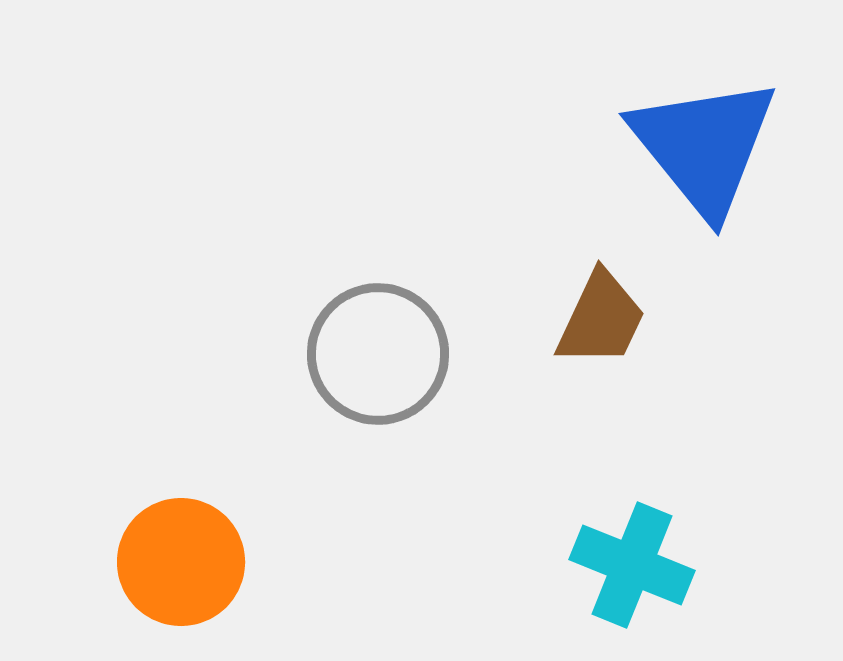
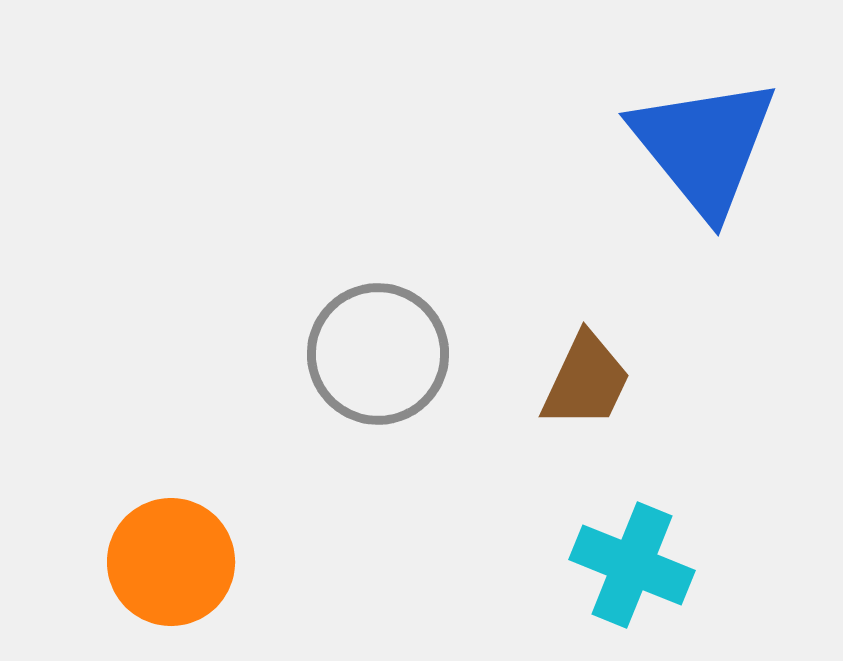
brown trapezoid: moved 15 px left, 62 px down
orange circle: moved 10 px left
